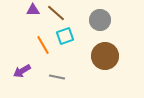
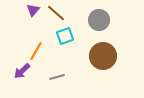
purple triangle: rotated 48 degrees counterclockwise
gray circle: moved 1 px left
orange line: moved 7 px left, 6 px down; rotated 60 degrees clockwise
brown circle: moved 2 px left
purple arrow: rotated 12 degrees counterclockwise
gray line: rotated 28 degrees counterclockwise
